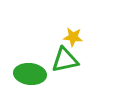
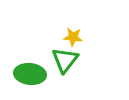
green triangle: rotated 40 degrees counterclockwise
